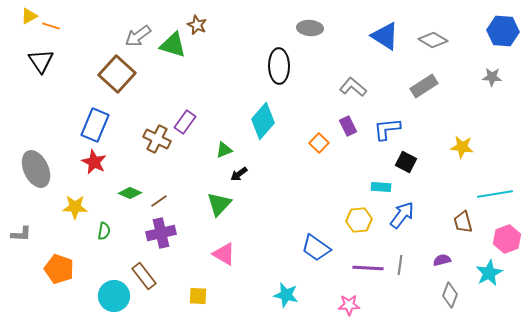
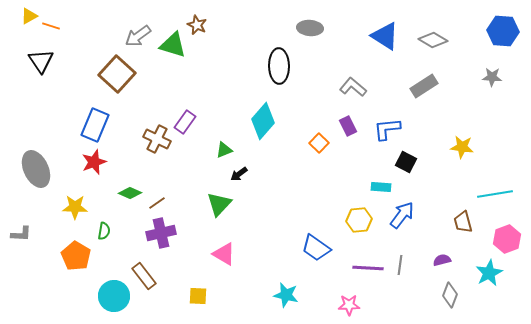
red star at (94, 162): rotated 25 degrees clockwise
brown line at (159, 201): moved 2 px left, 2 px down
orange pentagon at (59, 269): moved 17 px right, 13 px up; rotated 12 degrees clockwise
